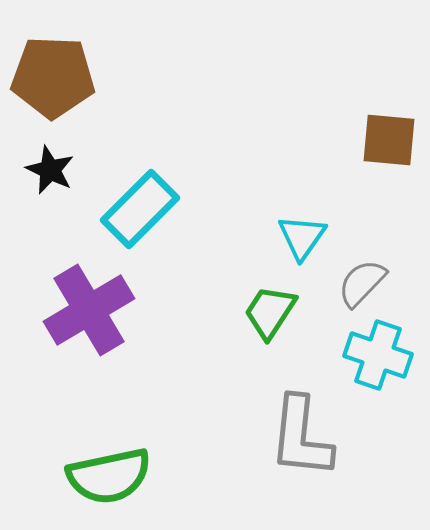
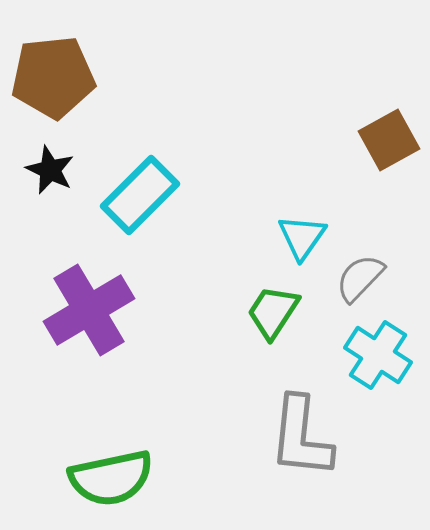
brown pentagon: rotated 8 degrees counterclockwise
brown square: rotated 34 degrees counterclockwise
cyan rectangle: moved 14 px up
gray semicircle: moved 2 px left, 5 px up
green trapezoid: moved 3 px right
cyan cross: rotated 14 degrees clockwise
green semicircle: moved 2 px right, 2 px down
